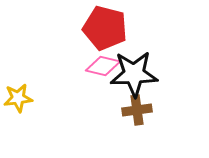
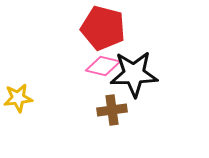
red pentagon: moved 2 px left
brown cross: moved 25 px left
